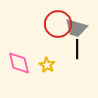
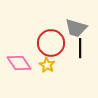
red circle: moved 7 px left, 19 px down
black line: moved 3 px right, 1 px up
pink diamond: rotated 20 degrees counterclockwise
